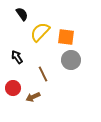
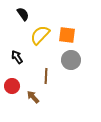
black semicircle: moved 1 px right
yellow semicircle: moved 3 px down
orange square: moved 1 px right, 2 px up
brown line: moved 3 px right, 2 px down; rotated 28 degrees clockwise
red circle: moved 1 px left, 2 px up
brown arrow: rotated 72 degrees clockwise
